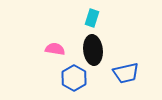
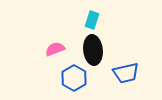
cyan rectangle: moved 2 px down
pink semicircle: rotated 30 degrees counterclockwise
